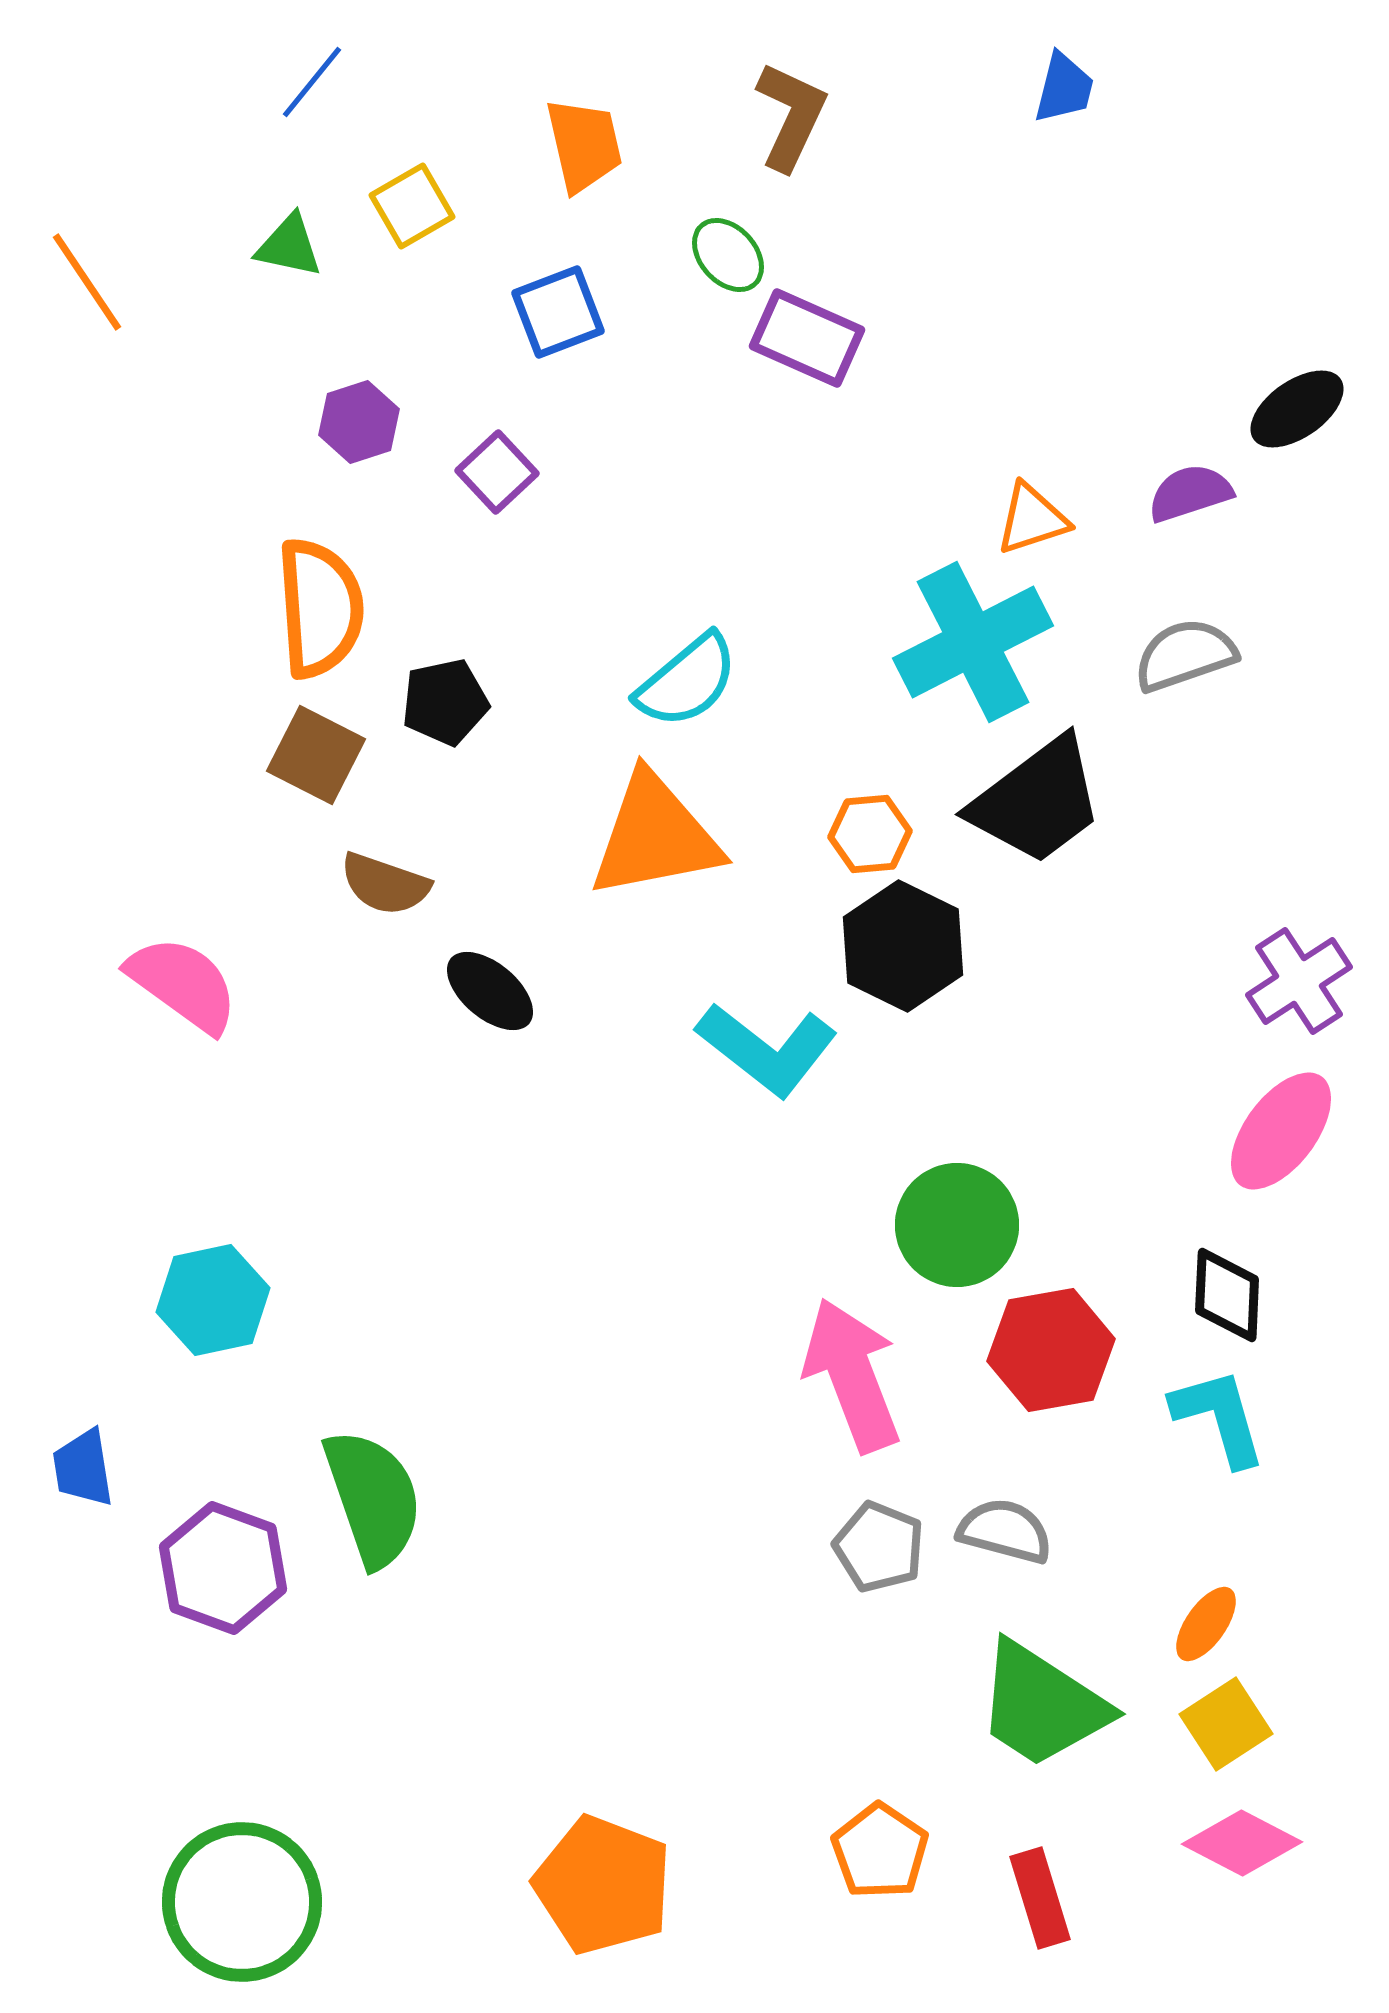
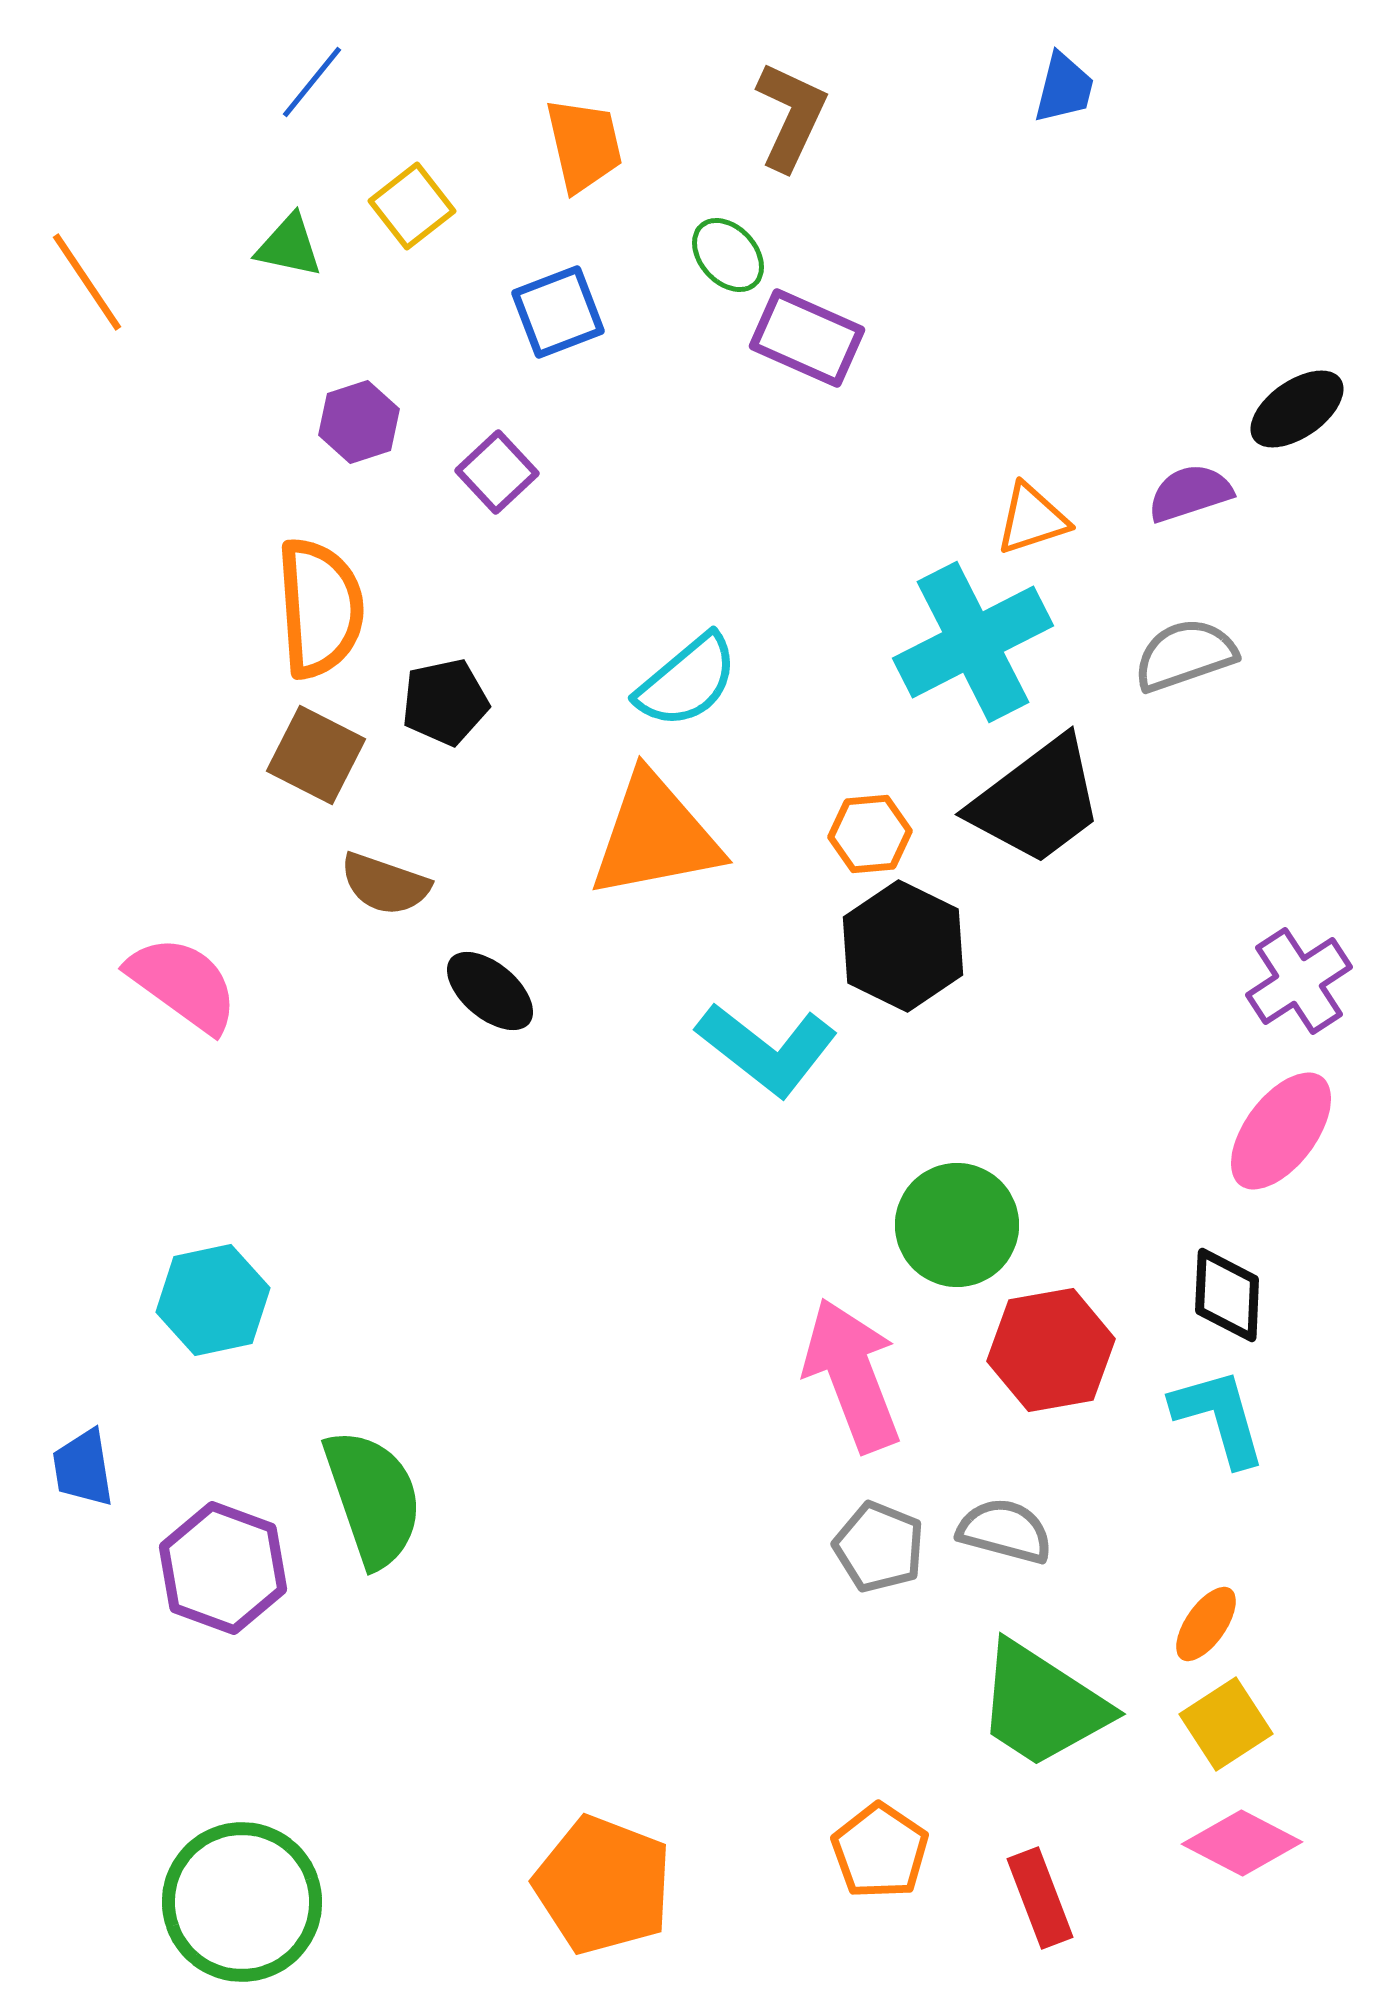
yellow square at (412, 206): rotated 8 degrees counterclockwise
red rectangle at (1040, 1898): rotated 4 degrees counterclockwise
